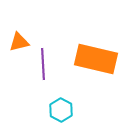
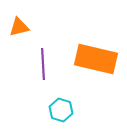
orange triangle: moved 15 px up
cyan hexagon: rotated 10 degrees counterclockwise
